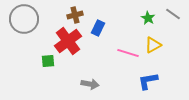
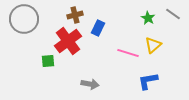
yellow triangle: rotated 12 degrees counterclockwise
